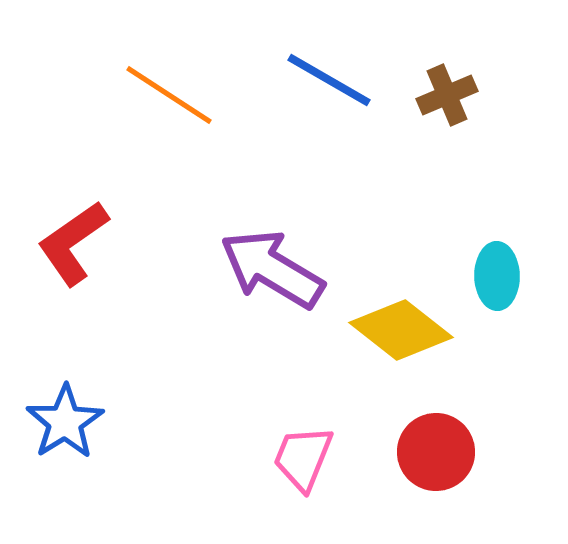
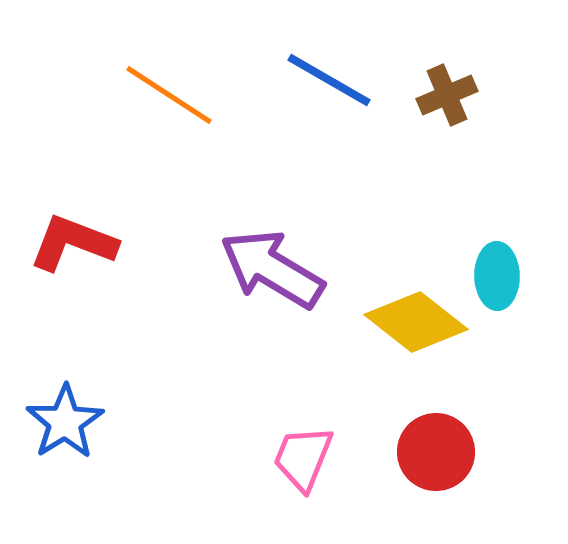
red L-shape: rotated 56 degrees clockwise
yellow diamond: moved 15 px right, 8 px up
